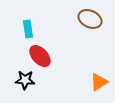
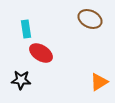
cyan rectangle: moved 2 px left
red ellipse: moved 1 px right, 3 px up; rotated 15 degrees counterclockwise
black star: moved 4 px left
